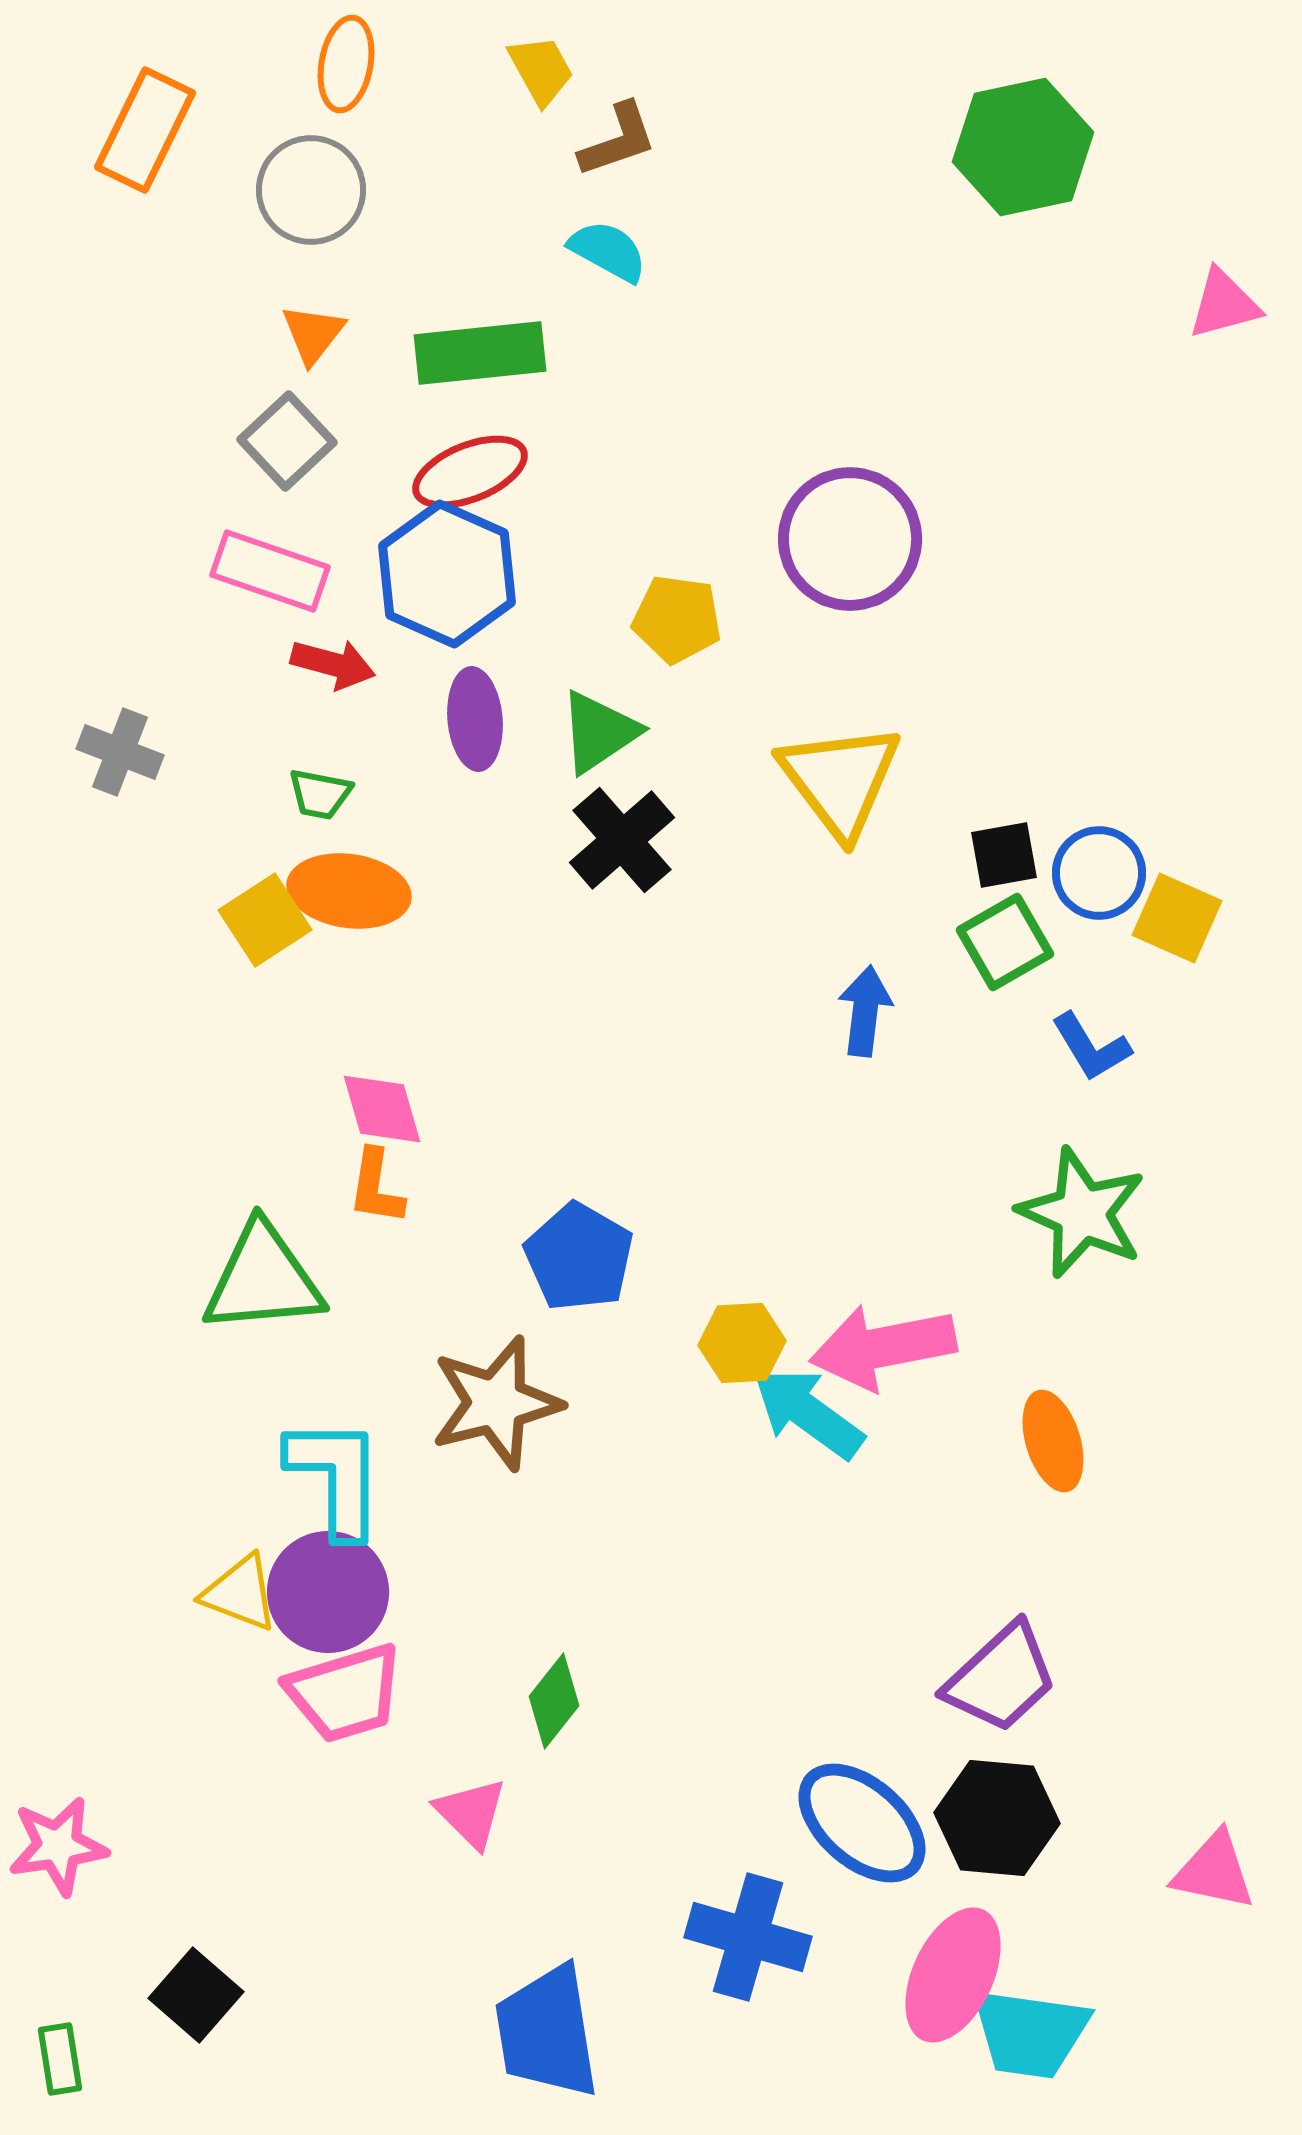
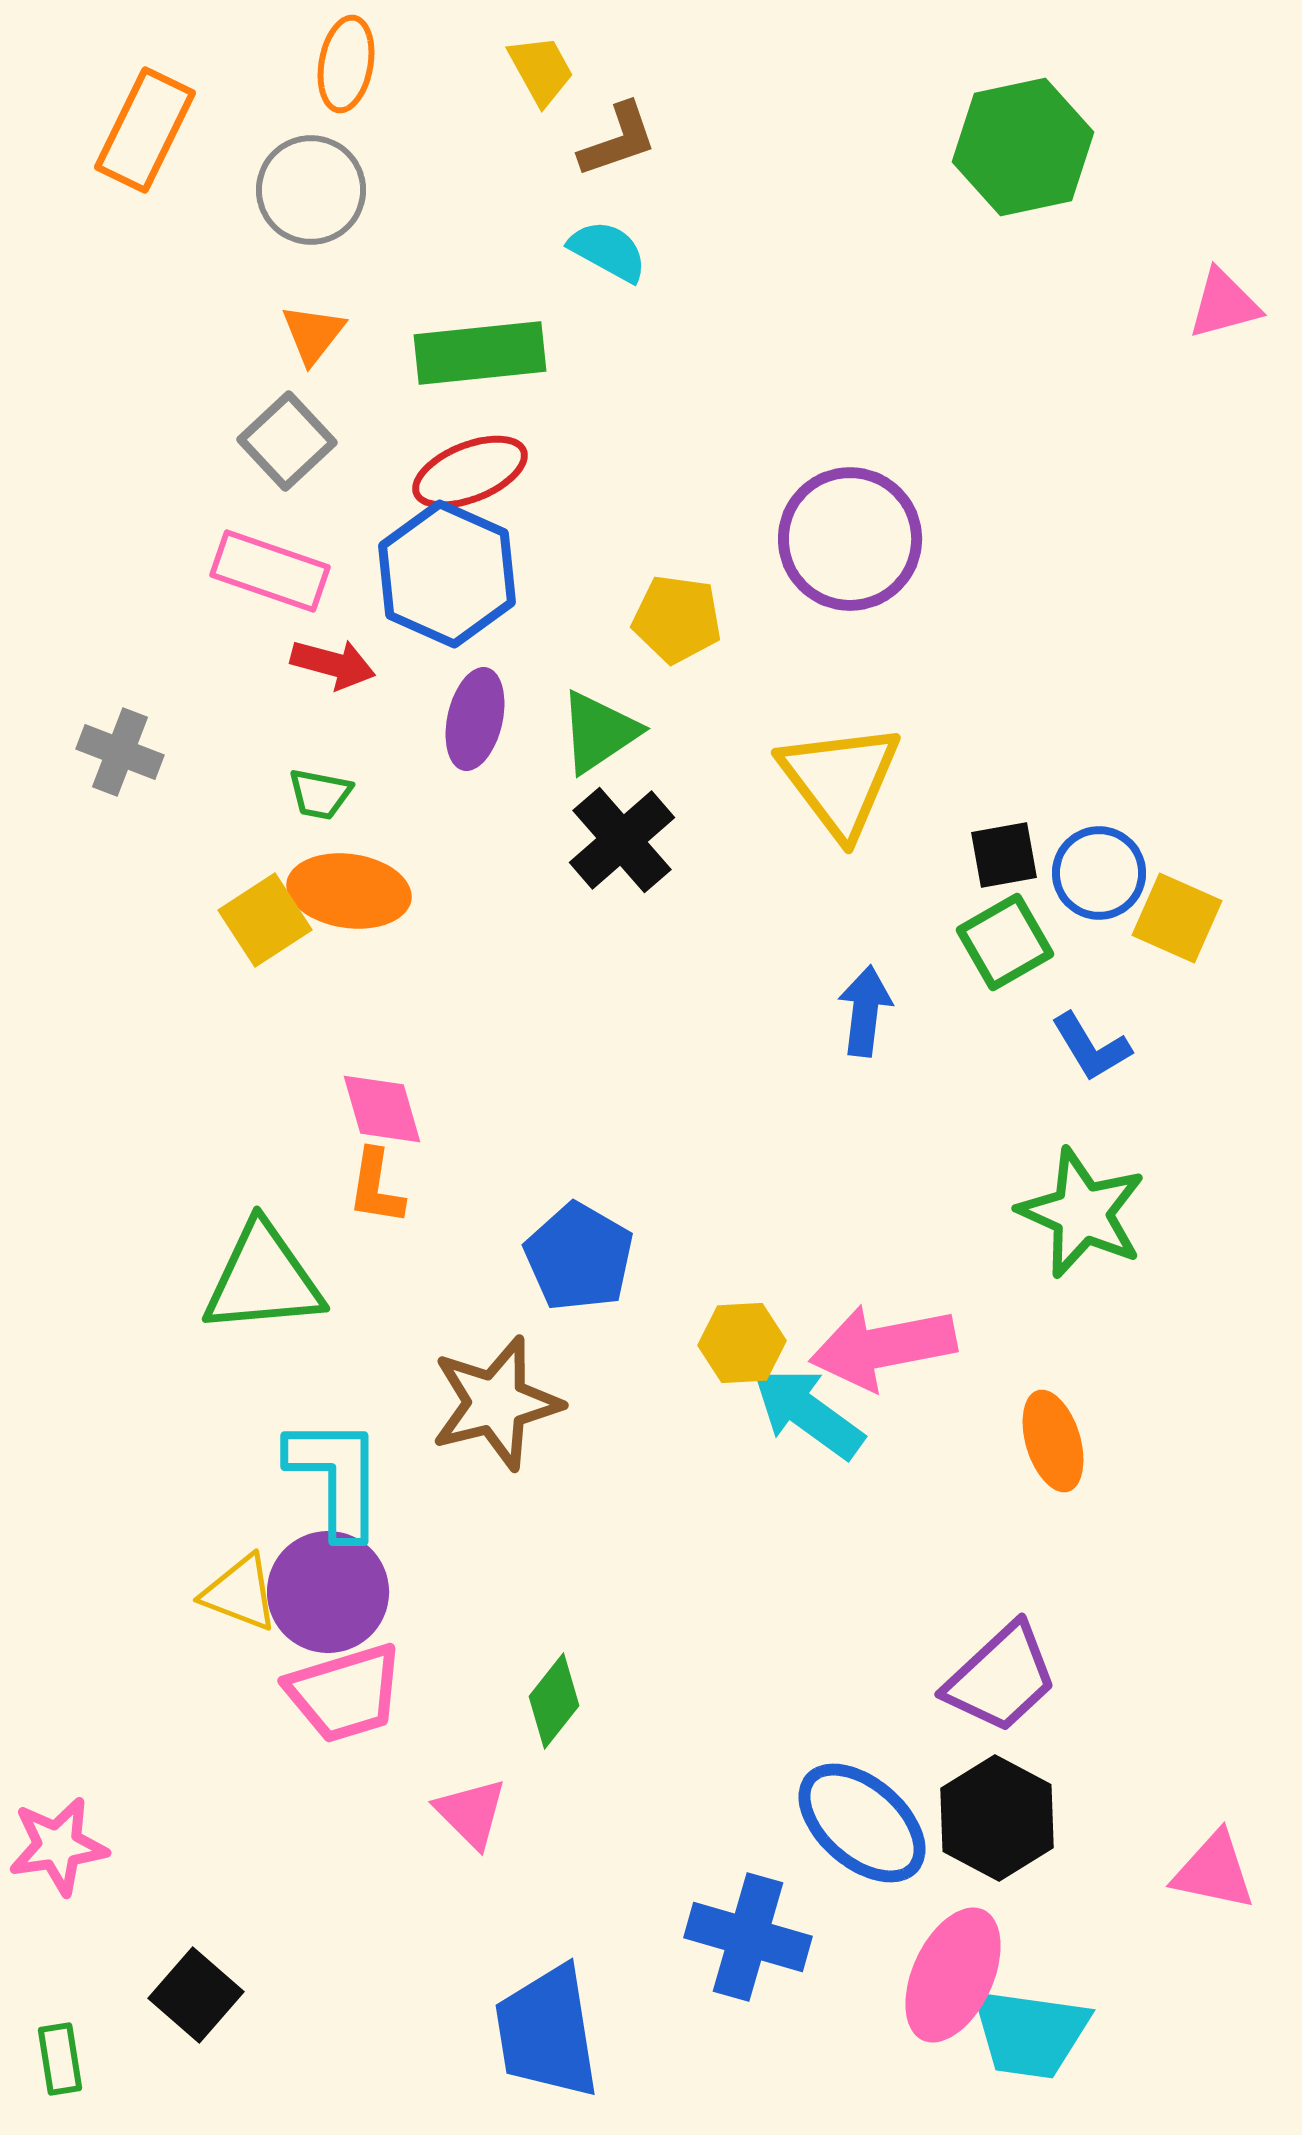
purple ellipse at (475, 719): rotated 18 degrees clockwise
black hexagon at (997, 1818): rotated 23 degrees clockwise
